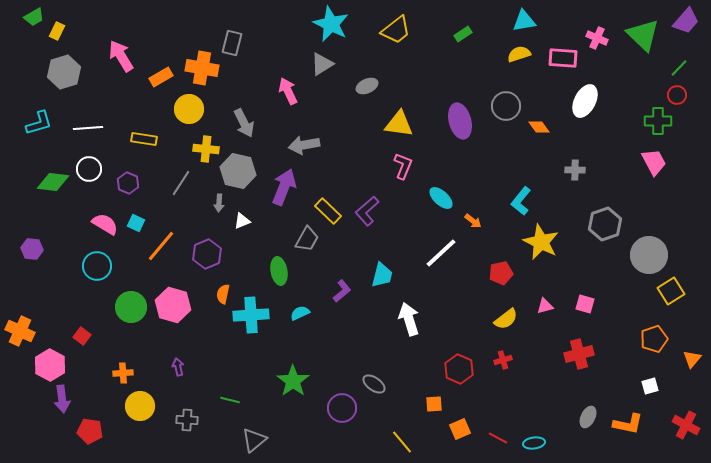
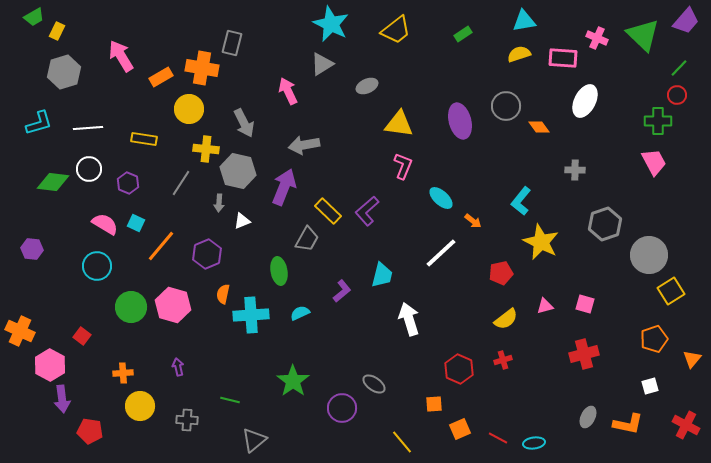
red cross at (579, 354): moved 5 px right
